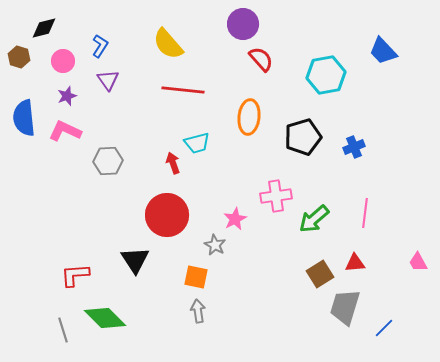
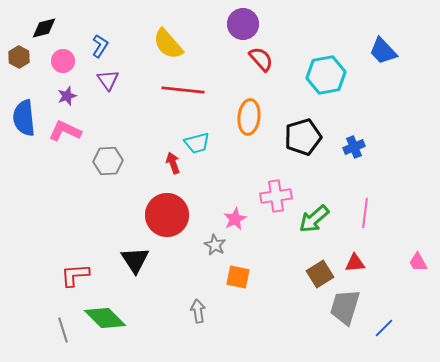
brown hexagon: rotated 10 degrees clockwise
orange square: moved 42 px right
